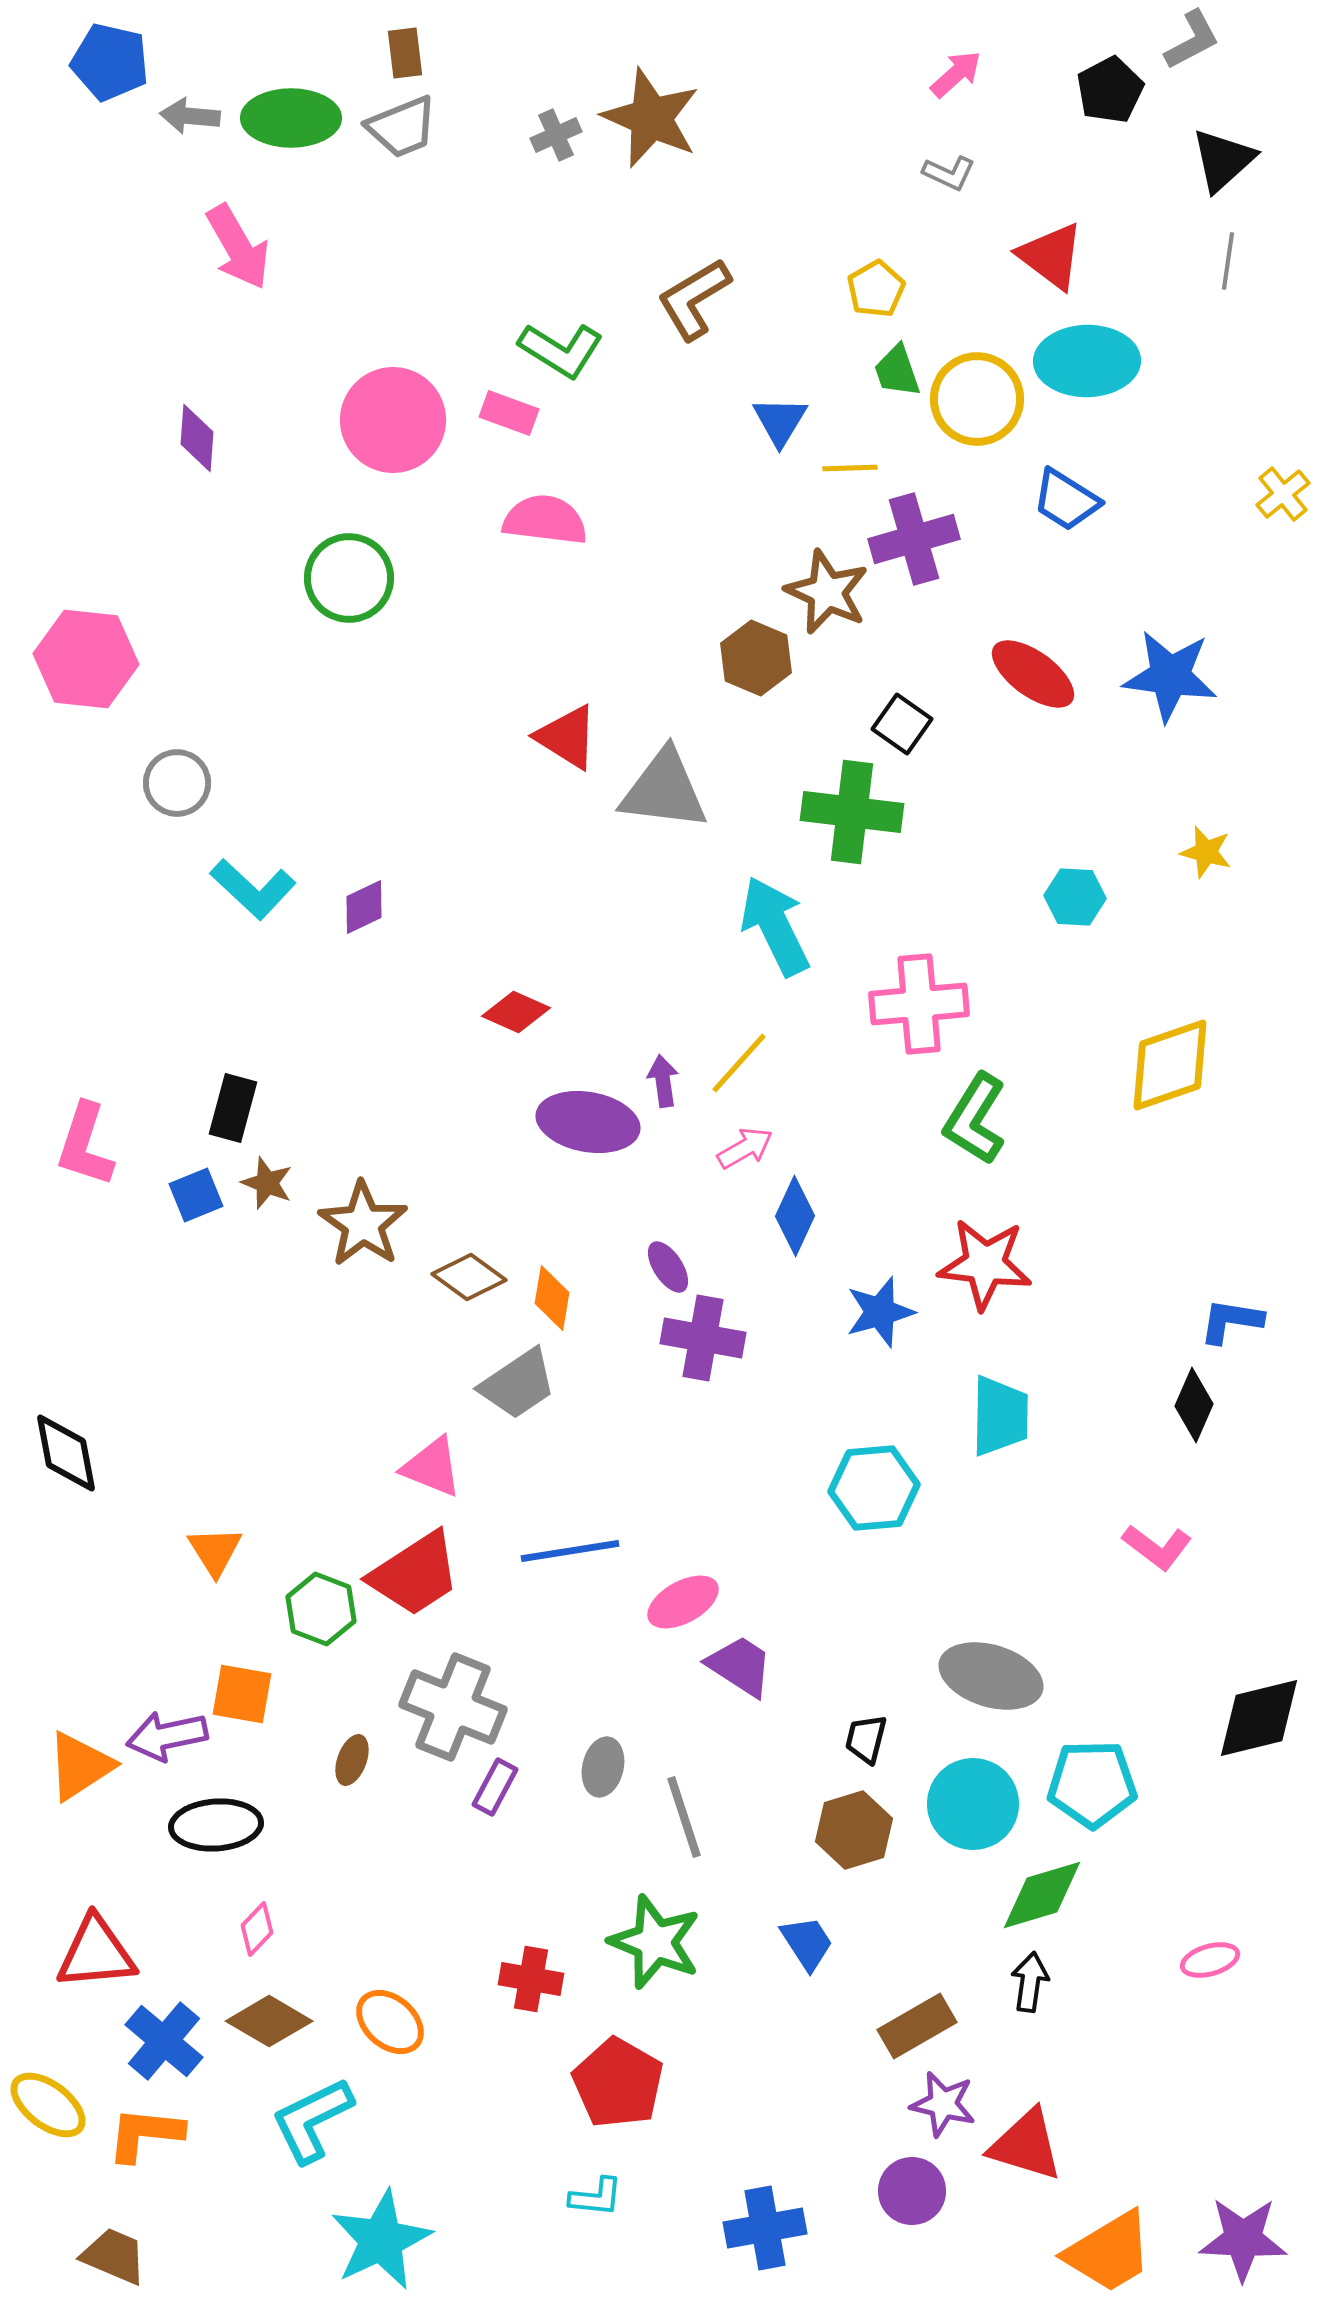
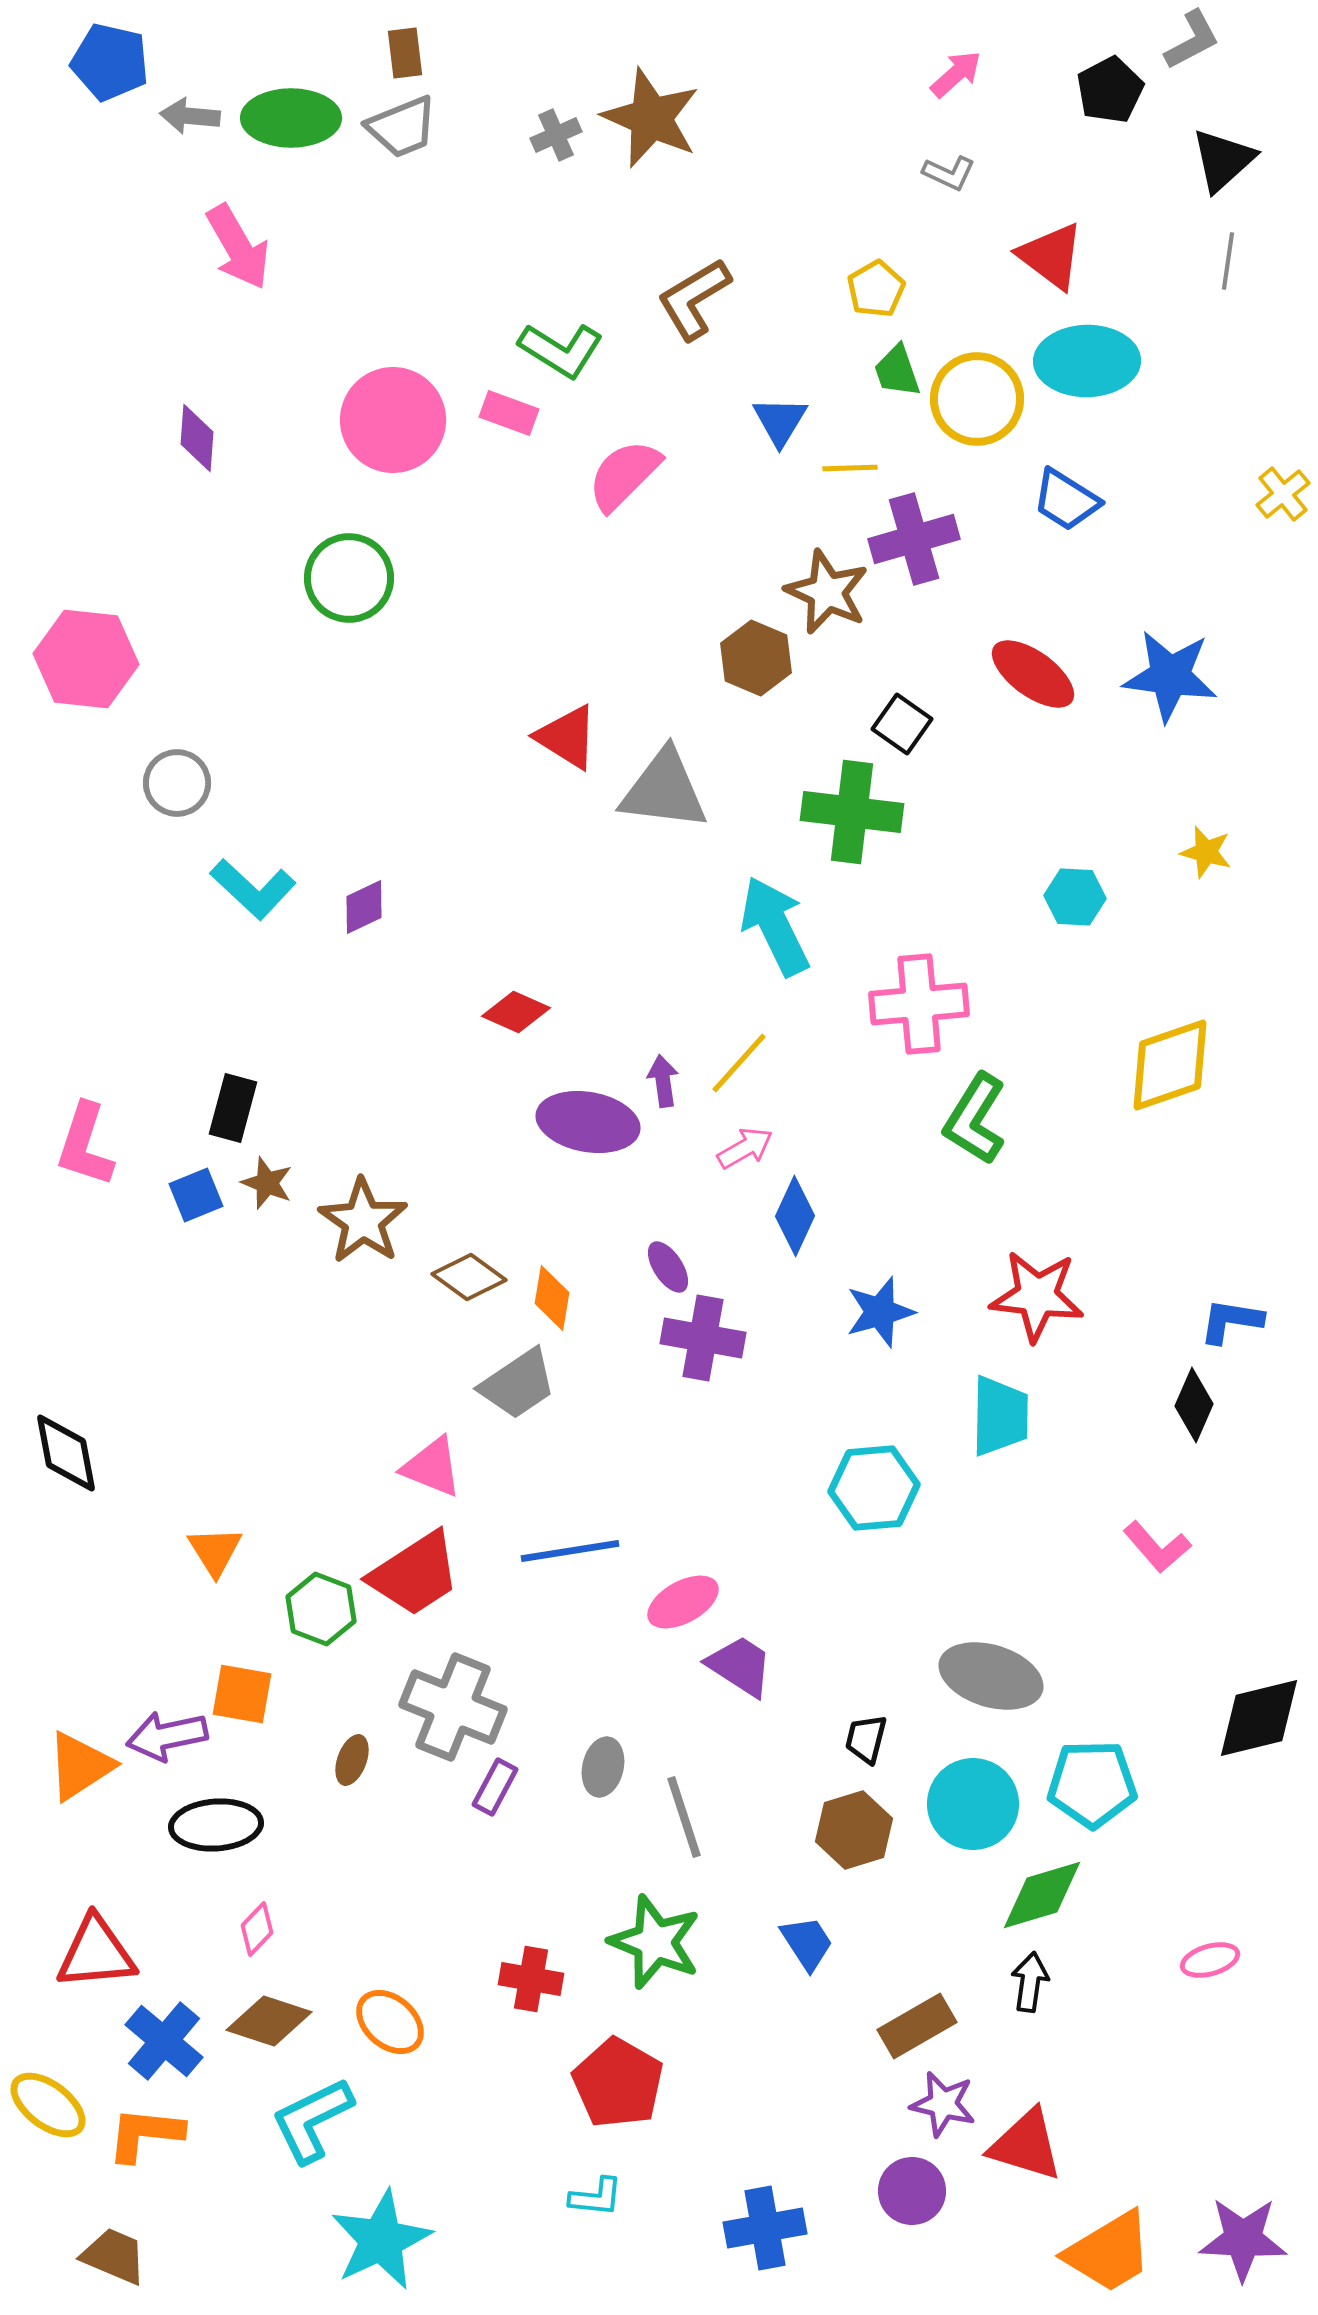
pink semicircle at (545, 520): moved 79 px right, 45 px up; rotated 52 degrees counterclockwise
brown star at (363, 1224): moved 3 px up
red star at (985, 1264): moved 52 px right, 32 px down
pink L-shape at (1157, 1547): rotated 12 degrees clockwise
brown diamond at (269, 2021): rotated 12 degrees counterclockwise
